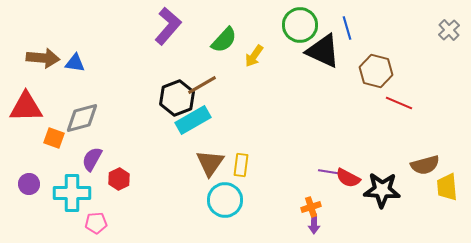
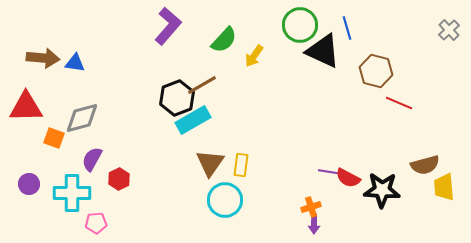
yellow trapezoid: moved 3 px left
